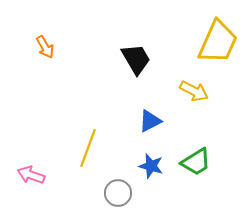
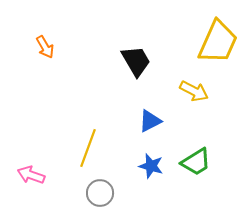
black trapezoid: moved 2 px down
gray circle: moved 18 px left
